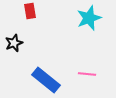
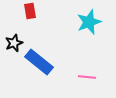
cyan star: moved 4 px down
pink line: moved 3 px down
blue rectangle: moved 7 px left, 18 px up
